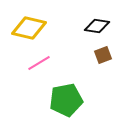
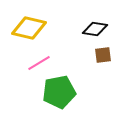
black diamond: moved 2 px left, 3 px down
brown square: rotated 12 degrees clockwise
green pentagon: moved 7 px left, 8 px up
